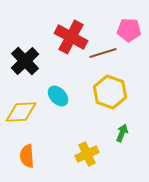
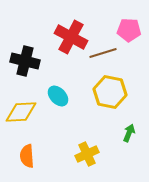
black cross: rotated 32 degrees counterclockwise
yellow hexagon: rotated 8 degrees counterclockwise
green arrow: moved 7 px right
